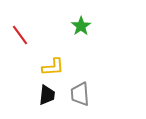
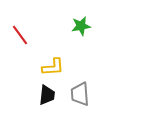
green star: rotated 24 degrees clockwise
